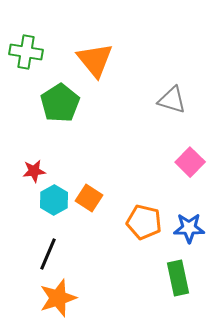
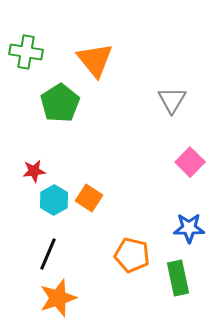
gray triangle: rotated 44 degrees clockwise
orange pentagon: moved 12 px left, 33 px down
